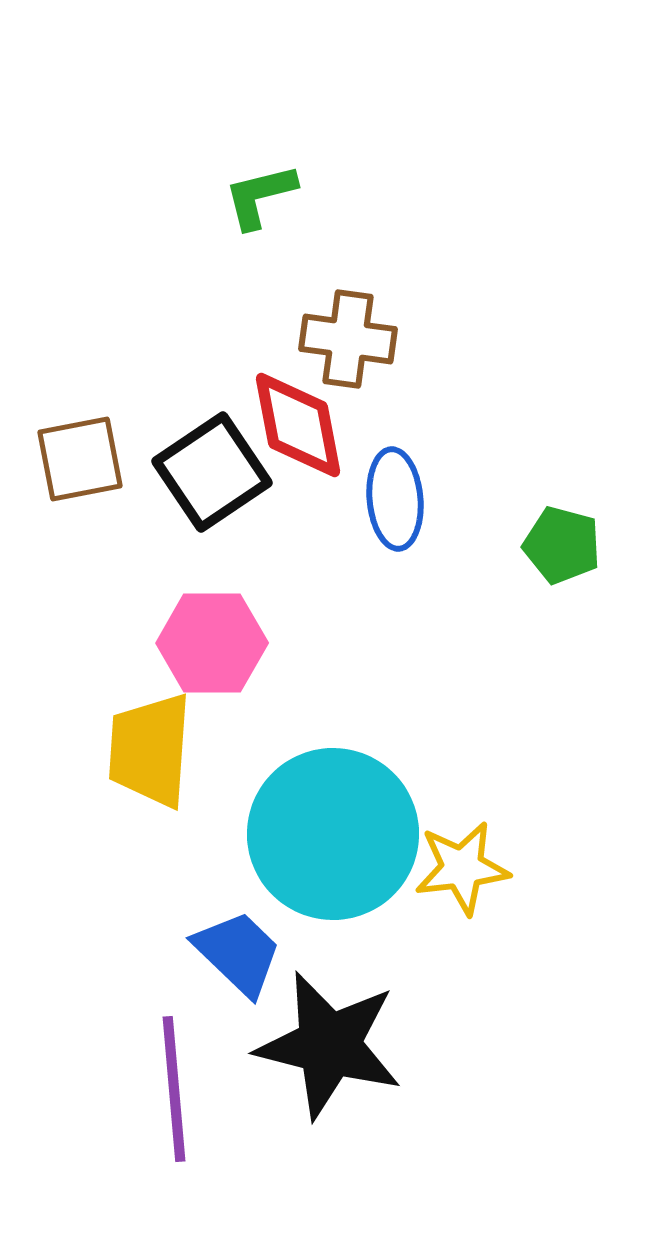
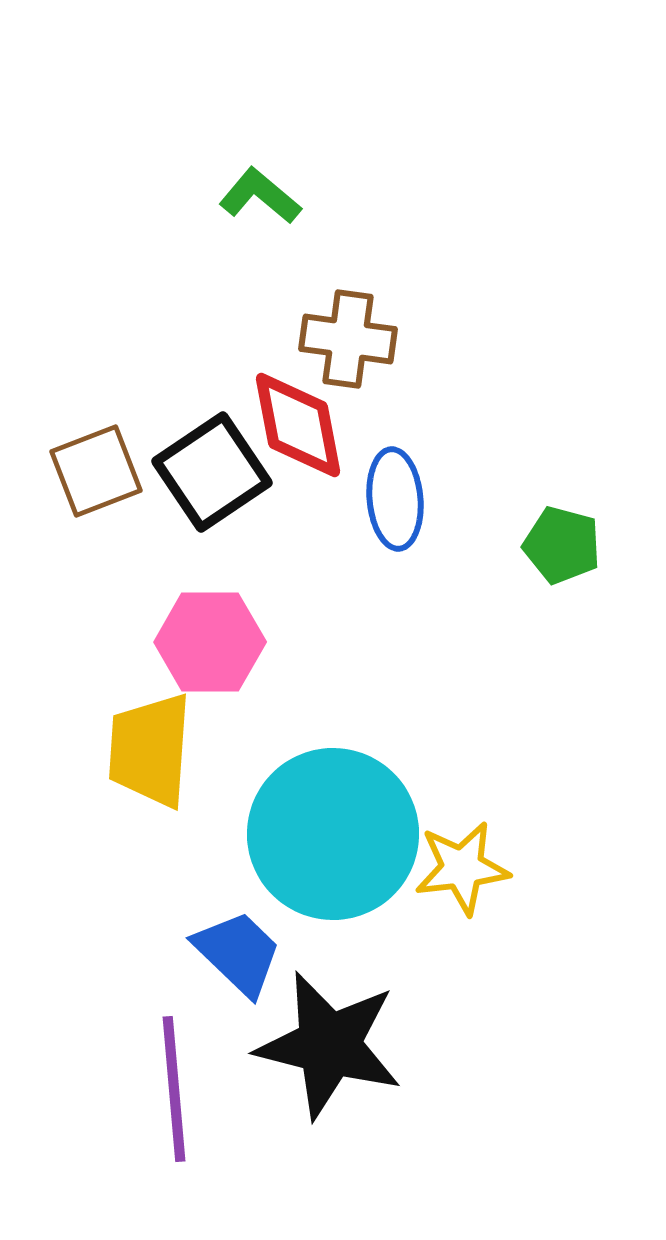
green L-shape: rotated 54 degrees clockwise
brown square: moved 16 px right, 12 px down; rotated 10 degrees counterclockwise
pink hexagon: moved 2 px left, 1 px up
